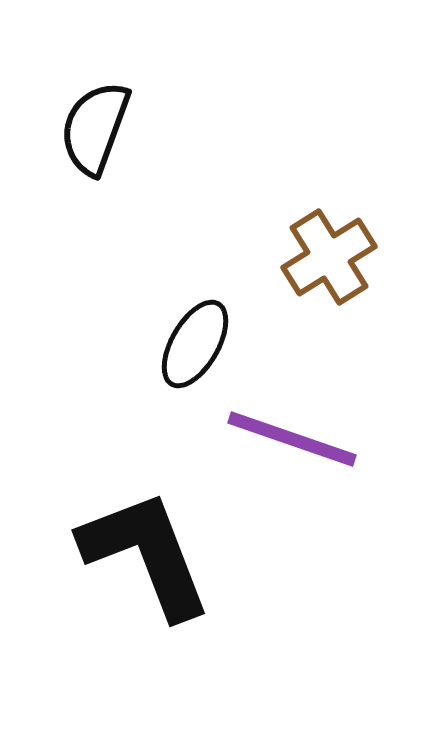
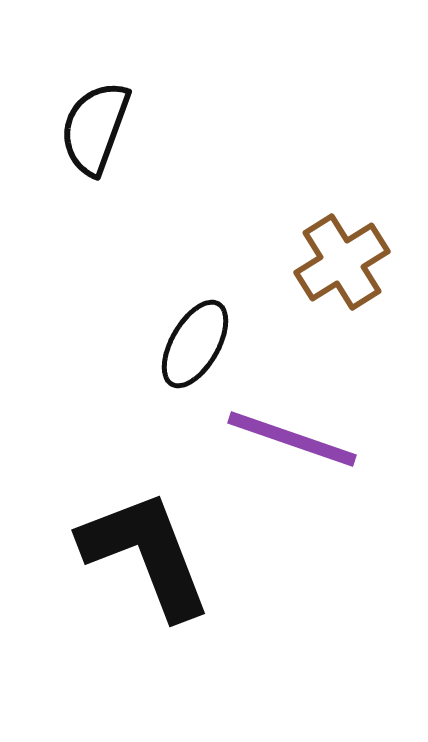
brown cross: moved 13 px right, 5 px down
